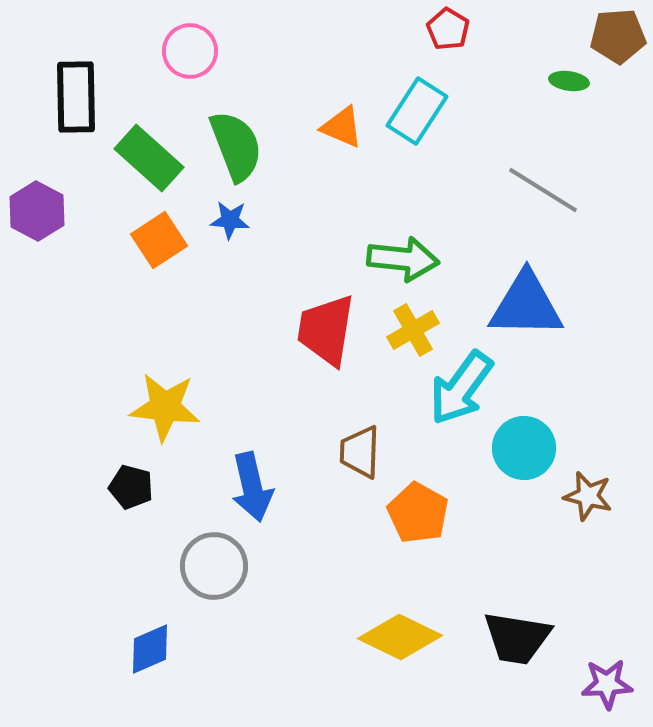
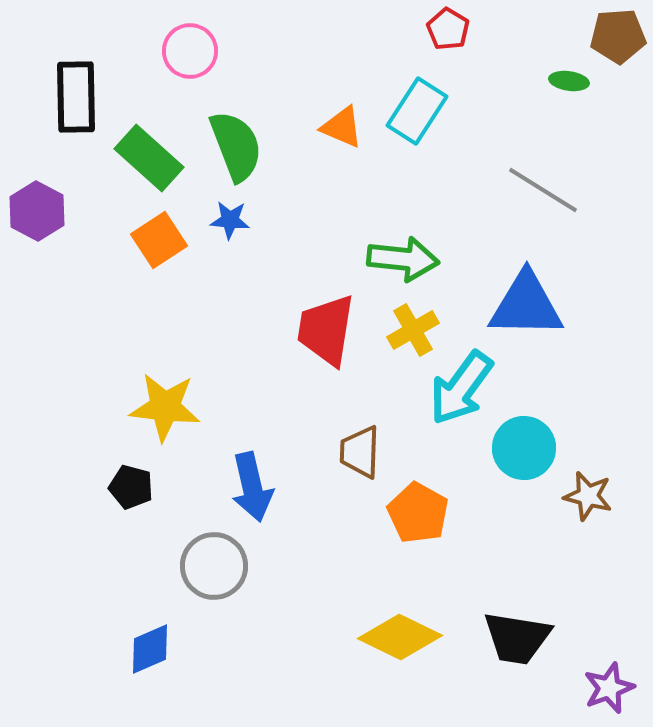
purple star: moved 2 px right, 4 px down; rotated 18 degrees counterclockwise
